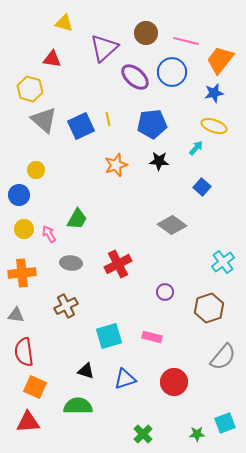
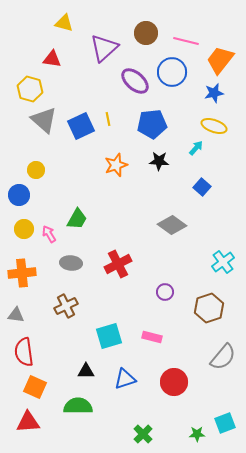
purple ellipse at (135, 77): moved 4 px down
black triangle at (86, 371): rotated 18 degrees counterclockwise
